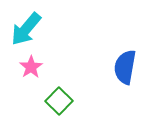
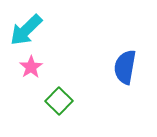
cyan arrow: moved 1 px down; rotated 6 degrees clockwise
